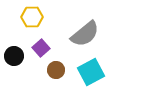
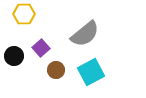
yellow hexagon: moved 8 px left, 3 px up
